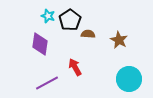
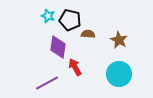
black pentagon: rotated 25 degrees counterclockwise
purple diamond: moved 18 px right, 3 px down
cyan circle: moved 10 px left, 5 px up
